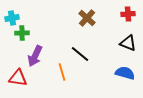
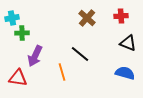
red cross: moved 7 px left, 2 px down
